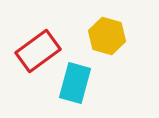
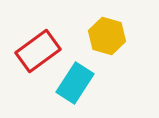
cyan rectangle: rotated 18 degrees clockwise
